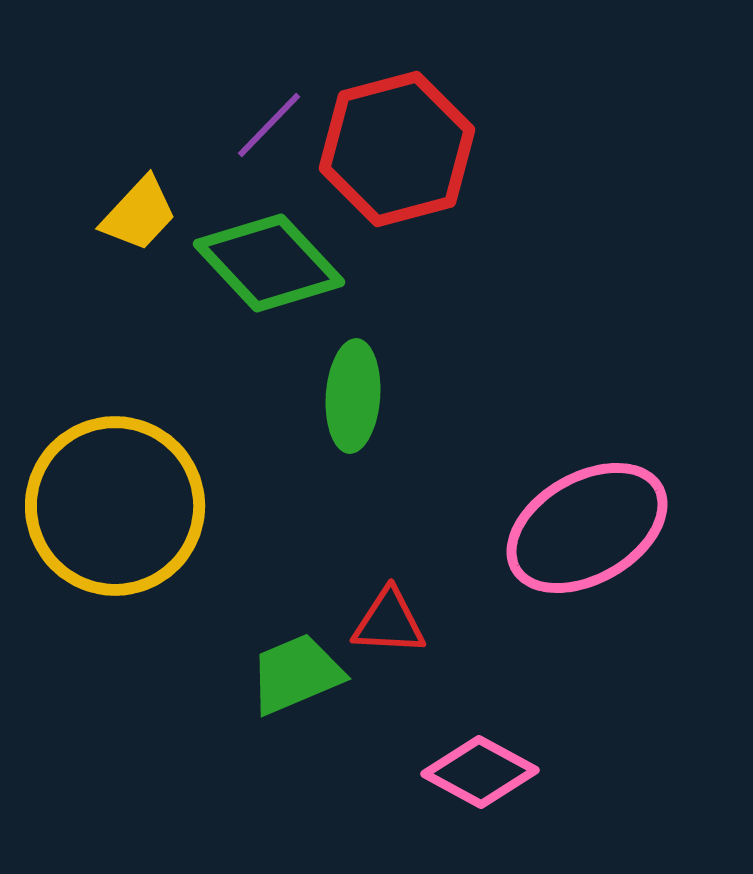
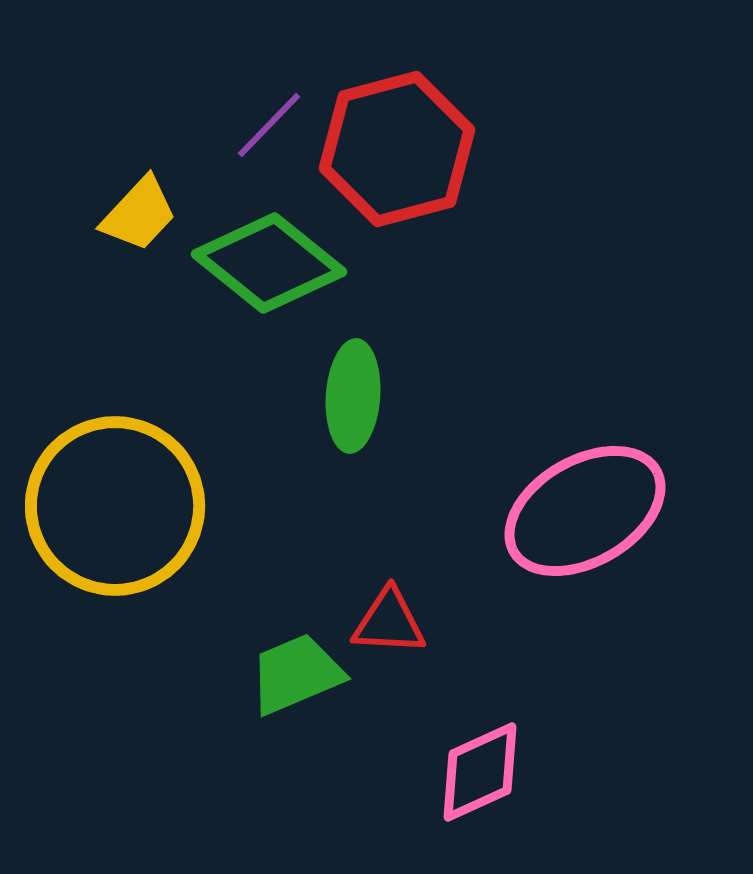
green diamond: rotated 8 degrees counterclockwise
pink ellipse: moved 2 px left, 17 px up
pink diamond: rotated 53 degrees counterclockwise
